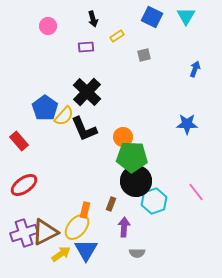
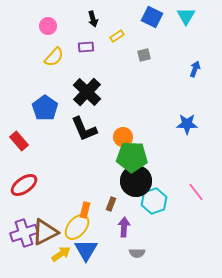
yellow semicircle: moved 10 px left, 59 px up
